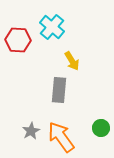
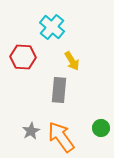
red hexagon: moved 5 px right, 17 px down
